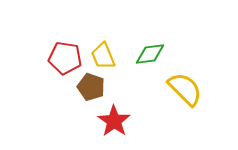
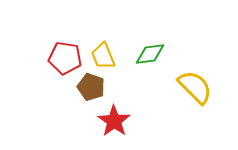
yellow semicircle: moved 10 px right, 2 px up
